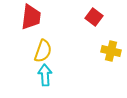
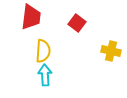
red square: moved 17 px left, 6 px down
yellow semicircle: rotated 15 degrees counterclockwise
